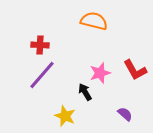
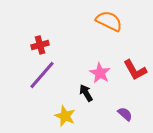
orange semicircle: moved 15 px right; rotated 12 degrees clockwise
red cross: rotated 18 degrees counterclockwise
pink star: rotated 25 degrees counterclockwise
black arrow: moved 1 px right, 1 px down
